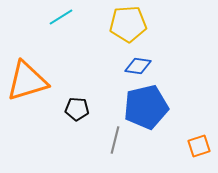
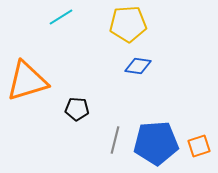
blue pentagon: moved 10 px right, 36 px down; rotated 9 degrees clockwise
